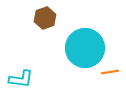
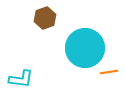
orange line: moved 1 px left
